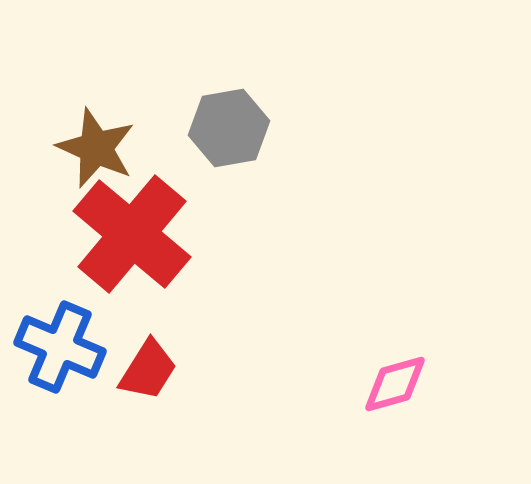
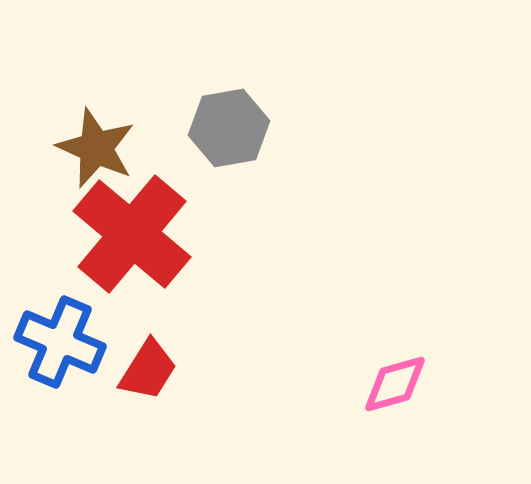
blue cross: moved 5 px up
